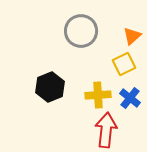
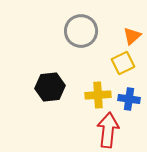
yellow square: moved 1 px left, 1 px up
black hexagon: rotated 16 degrees clockwise
blue cross: moved 1 px left, 1 px down; rotated 30 degrees counterclockwise
red arrow: moved 2 px right
